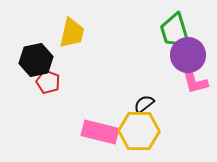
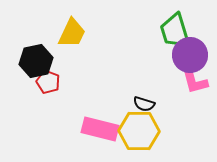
yellow trapezoid: rotated 12 degrees clockwise
purple circle: moved 2 px right
black hexagon: moved 1 px down
black semicircle: rotated 125 degrees counterclockwise
pink rectangle: moved 3 px up
